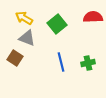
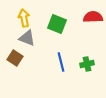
yellow arrow: rotated 48 degrees clockwise
green square: rotated 30 degrees counterclockwise
green cross: moved 1 px left, 1 px down
